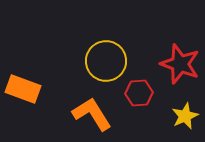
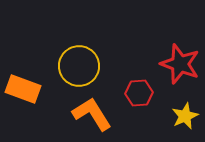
yellow circle: moved 27 px left, 5 px down
